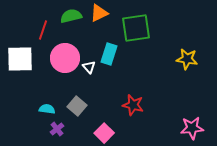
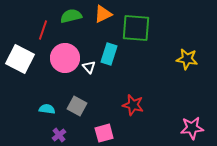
orange triangle: moved 4 px right, 1 px down
green square: rotated 12 degrees clockwise
white square: rotated 28 degrees clockwise
gray square: rotated 12 degrees counterclockwise
purple cross: moved 2 px right, 6 px down
pink square: rotated 30 degrees clockwise
